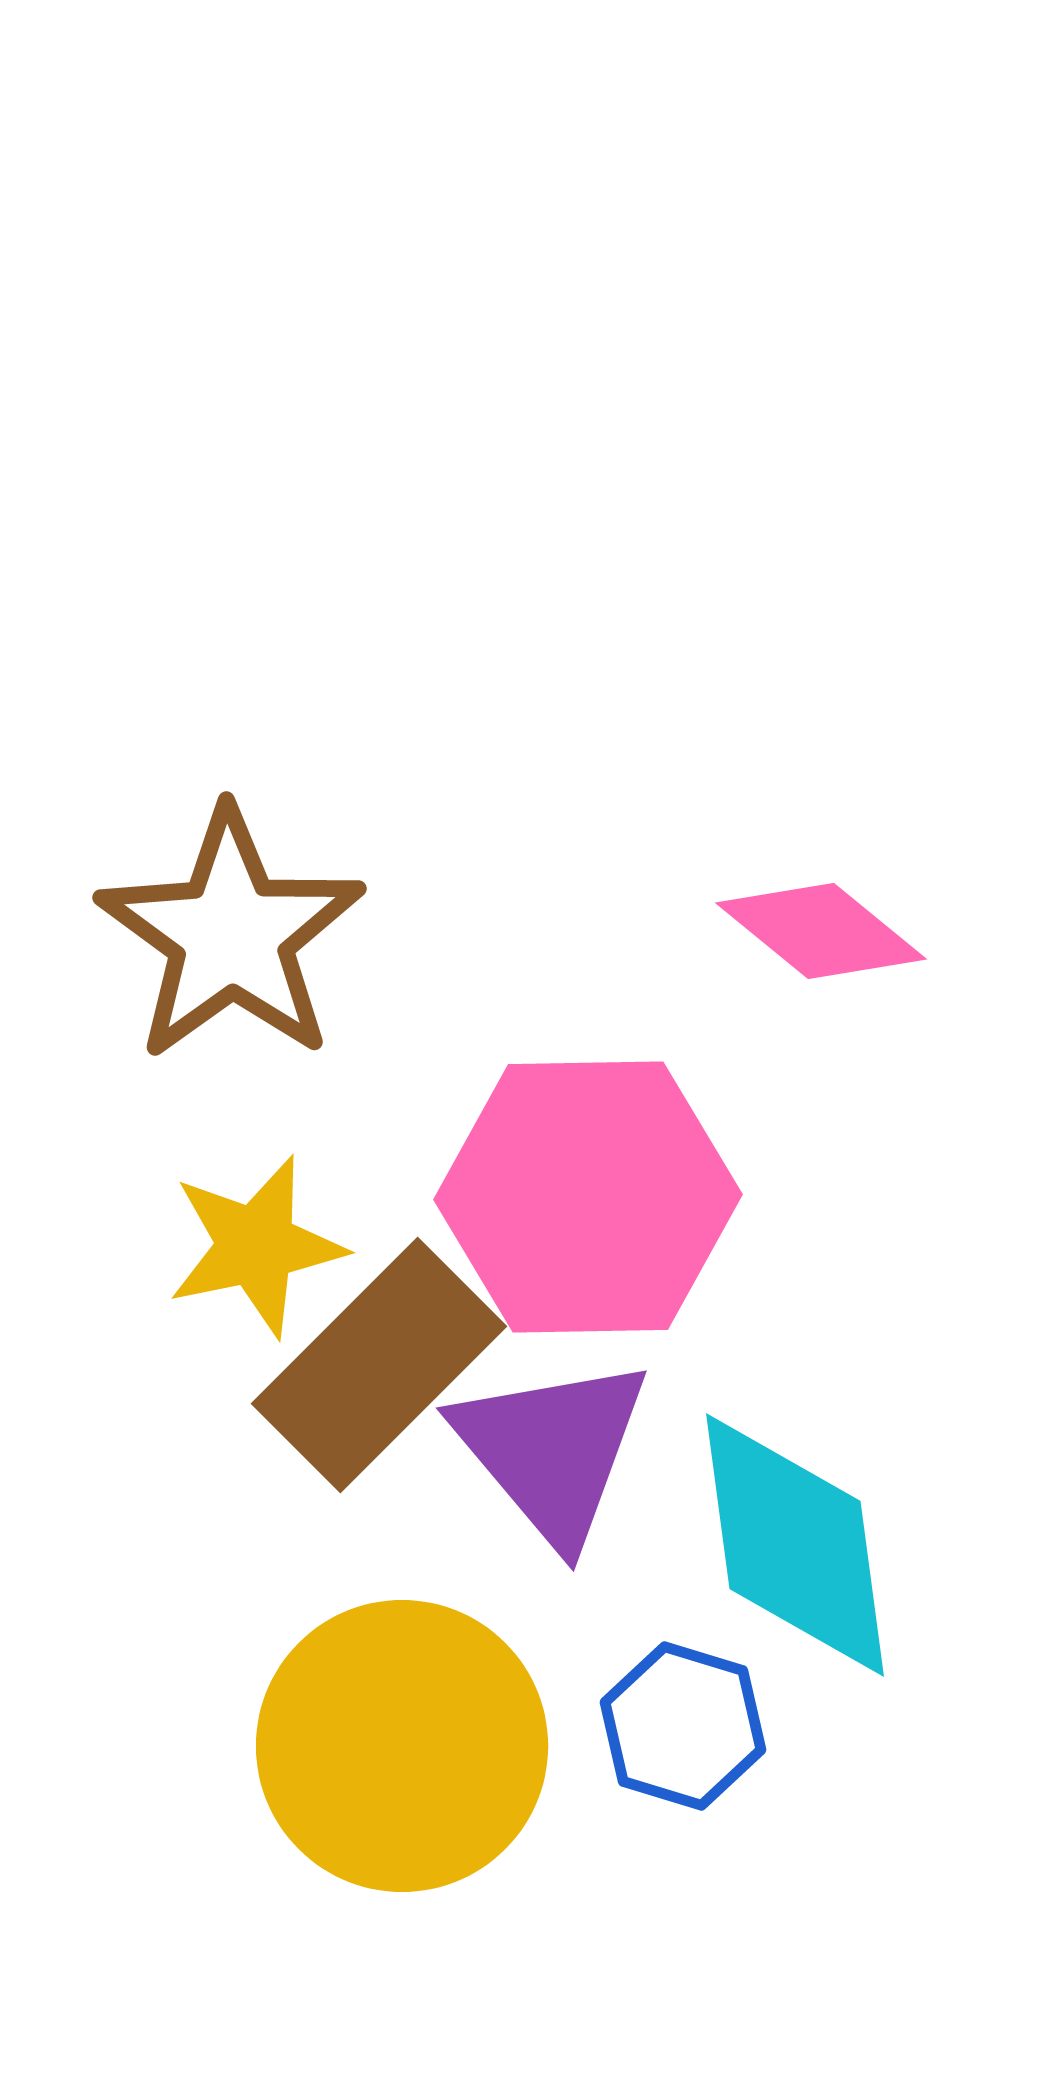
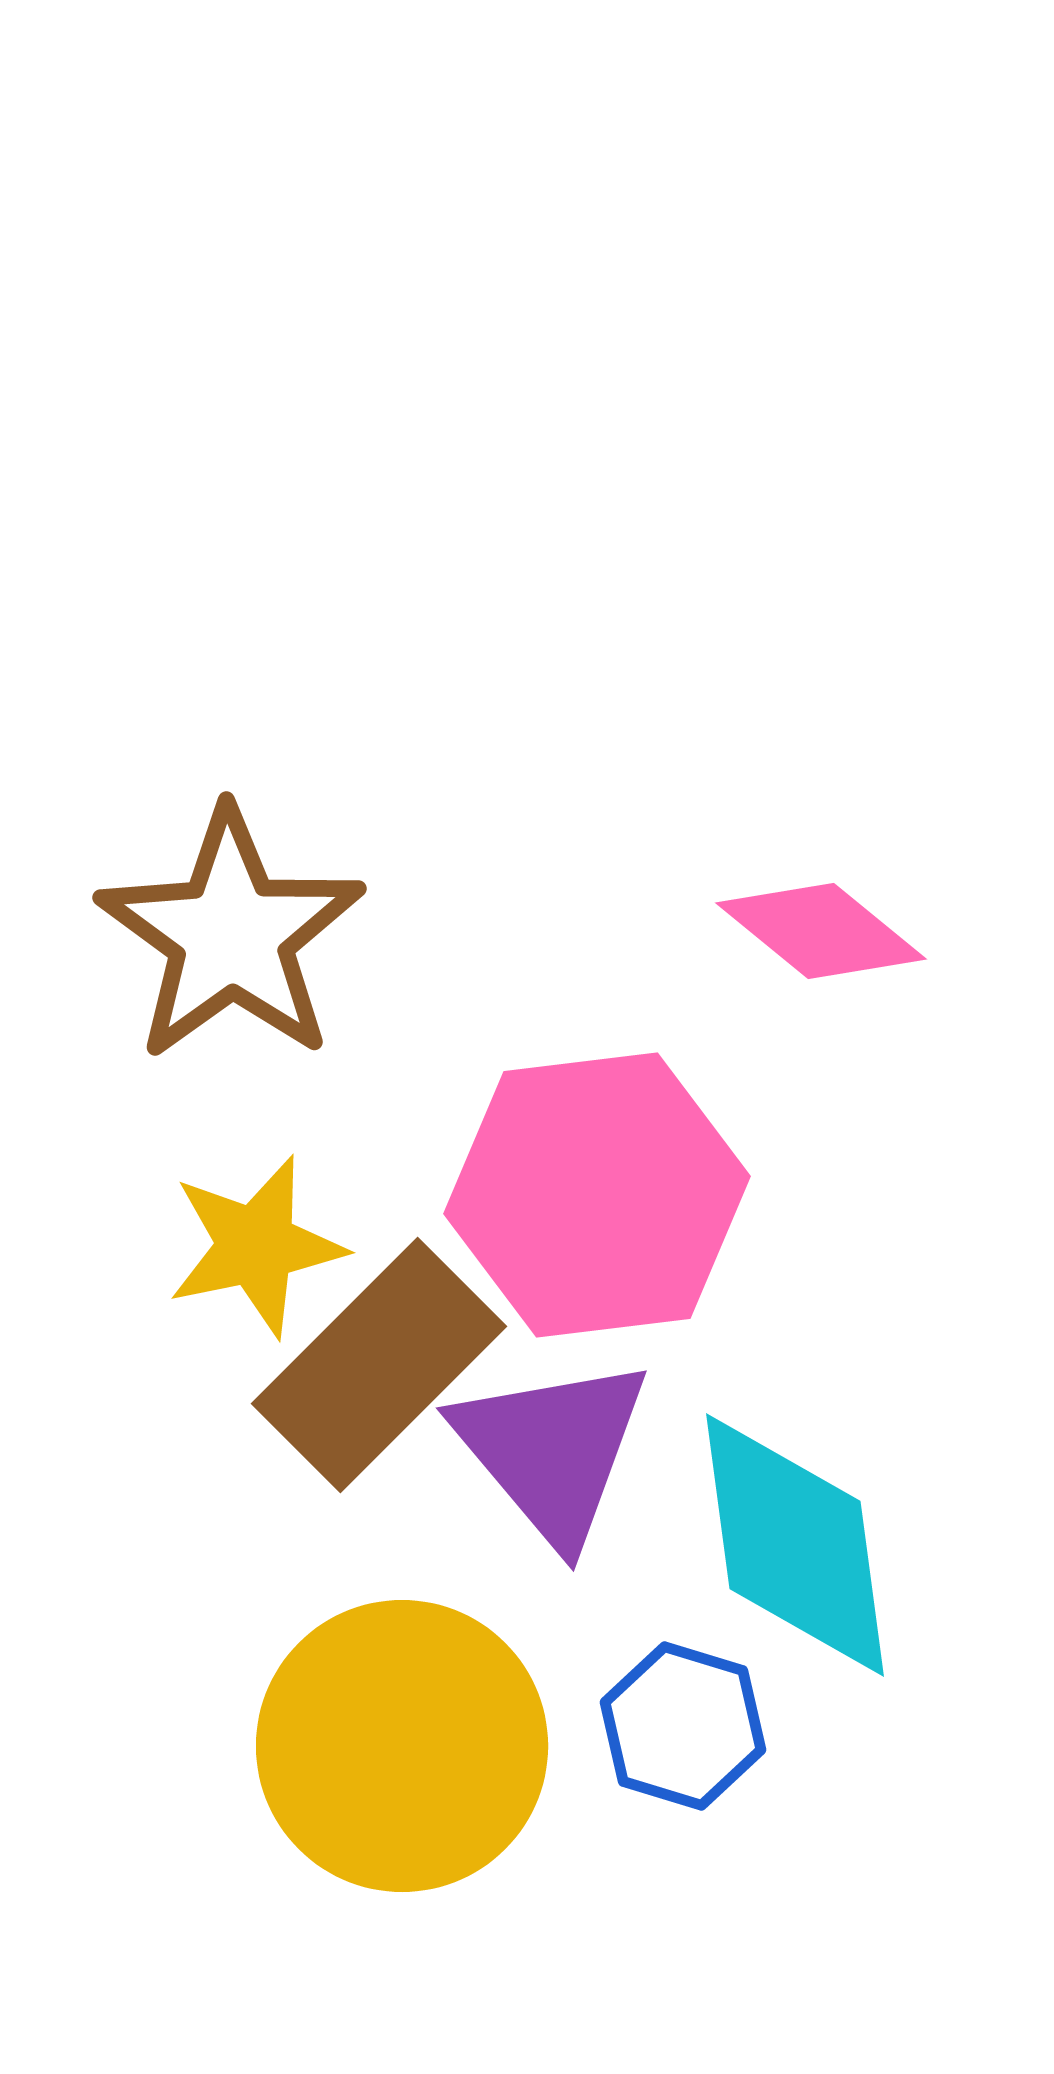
pink hexagon: moved 9 px right, 2 px up; rotated 6 degrees counterclockwise
